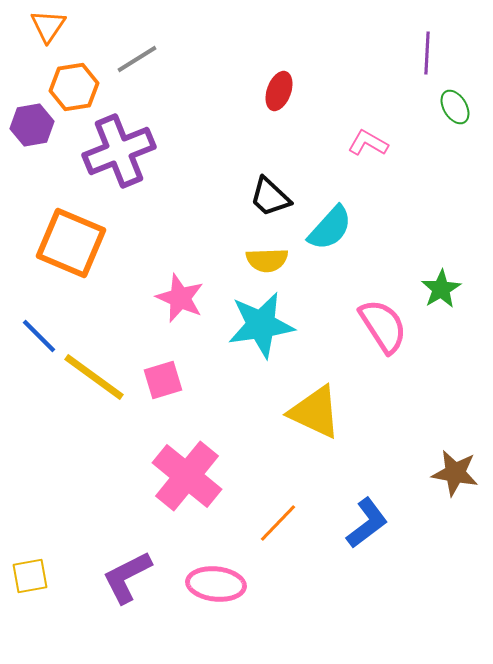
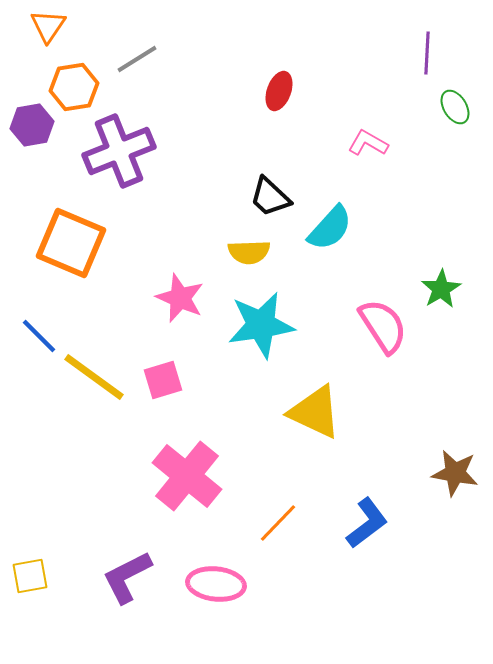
yellow semicircle: moved 18 px left, 8 px up
